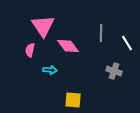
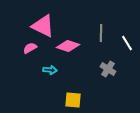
pink triangle: rotated 30 degrees counterclockwise
pink diamond: rotated 35 degrees counterclockwise
pink semicircle: moved 2 px up; rotated 48 degrees clockwise
gray cross: moved 6 px left, 2 px up; rotated 14 degrees clockwise
